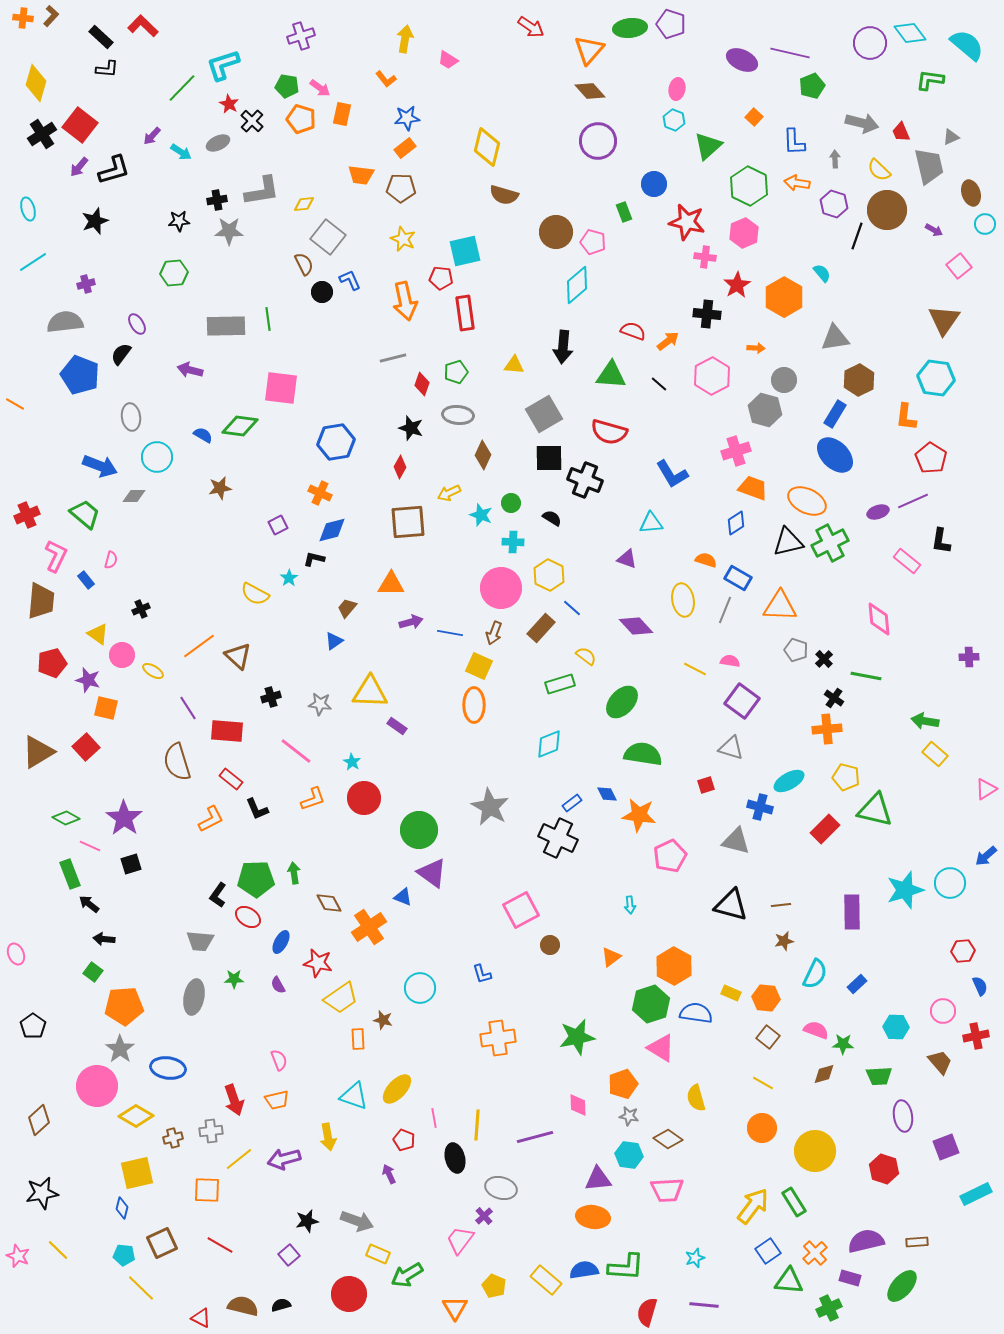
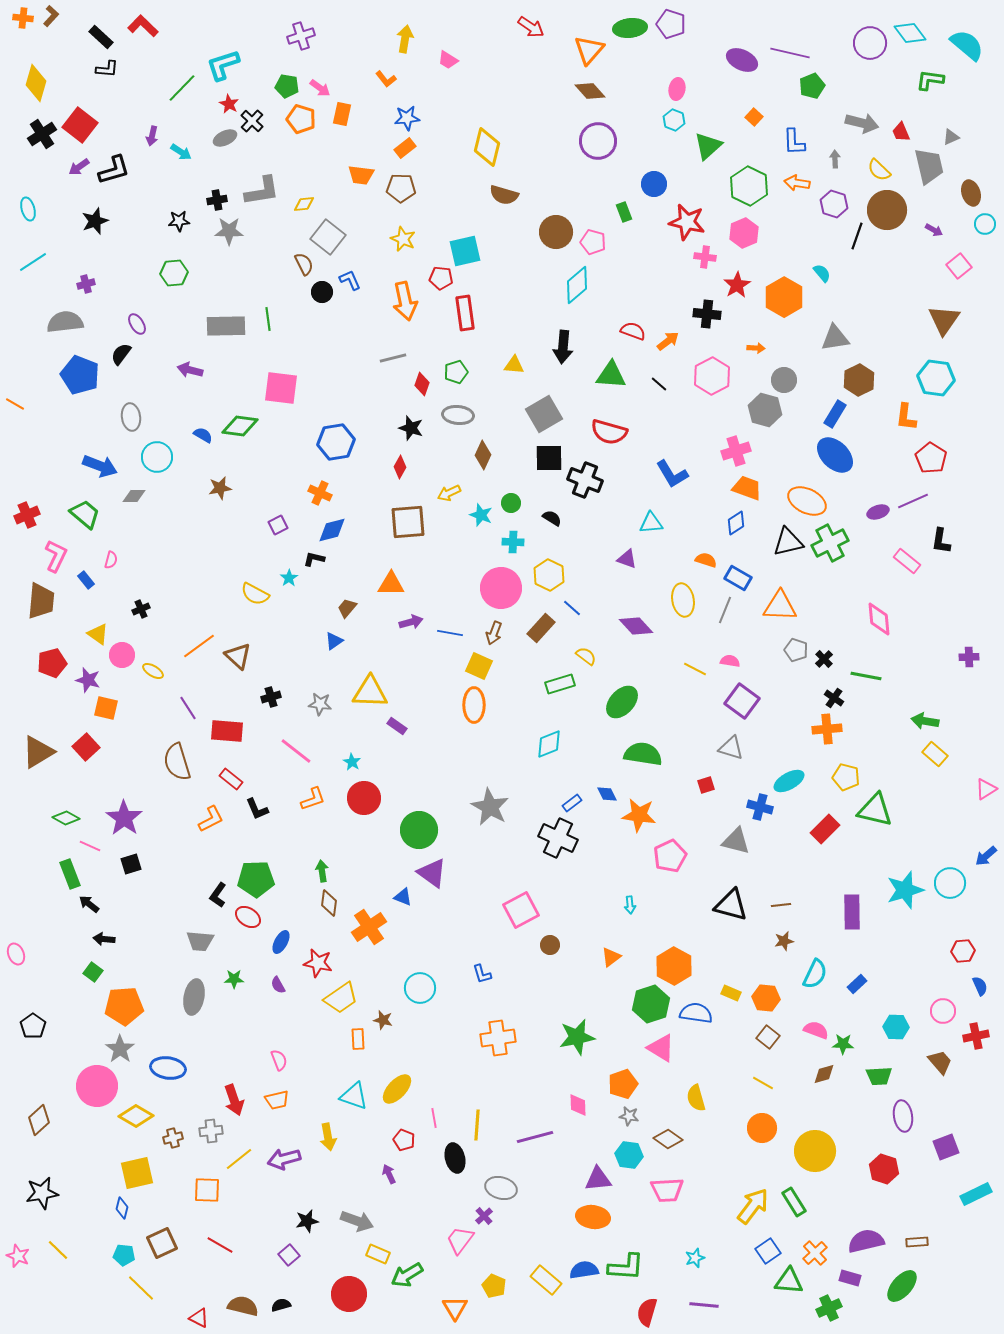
purple arrow at (152, 136): rotated 30 degrees counterclockwise
gray ellipse at (218, 143): moved 7 px right, 5 px up
purple arrow at (79, 167): rotated 15 degrees clockwise
orange trapezoid at (753, 488): moved 6 px left
green arrow at (294, 873): moved 28 px right, 2 px up
brown diamond at (329, 903): rotated 36 degrees clockwise
red triangle at (201, 1318): moved 2 px left
